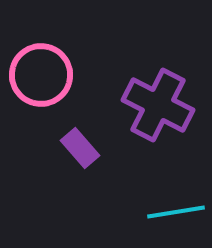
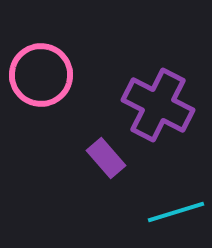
purple rectangle: moved 26 px right, 10 px down
cyan line: rotated 8 degrees counterclockwise
